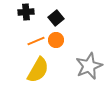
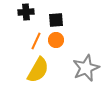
black square: moved 2 px down; rotated 35 degrees clockwise
orange line: rotated 42 degrees counterclockwise
gray star: moved 3 px left, 2 px down
